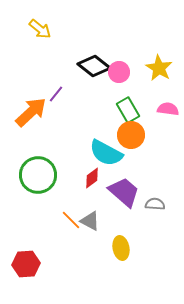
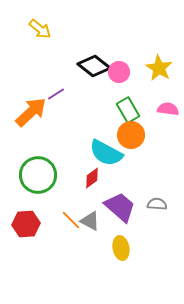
purple line: rotated 18 degrees clockwise
purple trapezoid: moved 4 px left, 15 px down
gray semicircle: moved 2 px right
red hexagon: moved 40 px up
